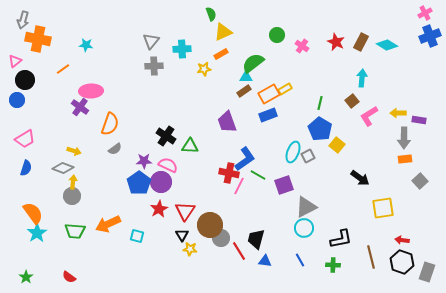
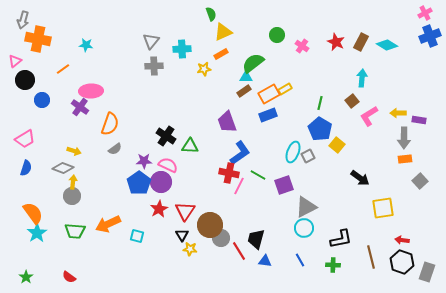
blue circle at (17, 100): moved 25 px right
blue L-shape at (245, 159): moved 5 px left, 6 px up
